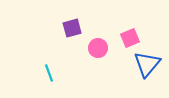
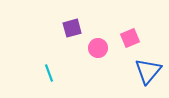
blue triangle: moved 1 px right, 7 px down
